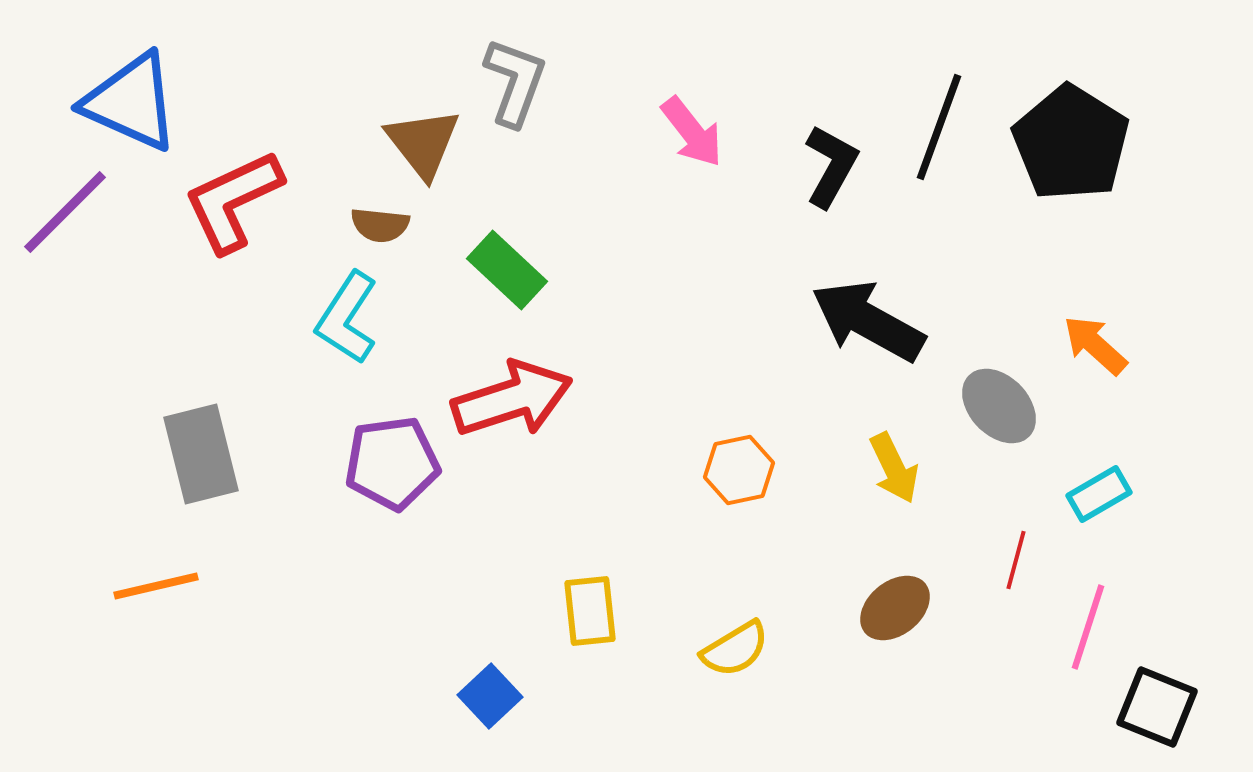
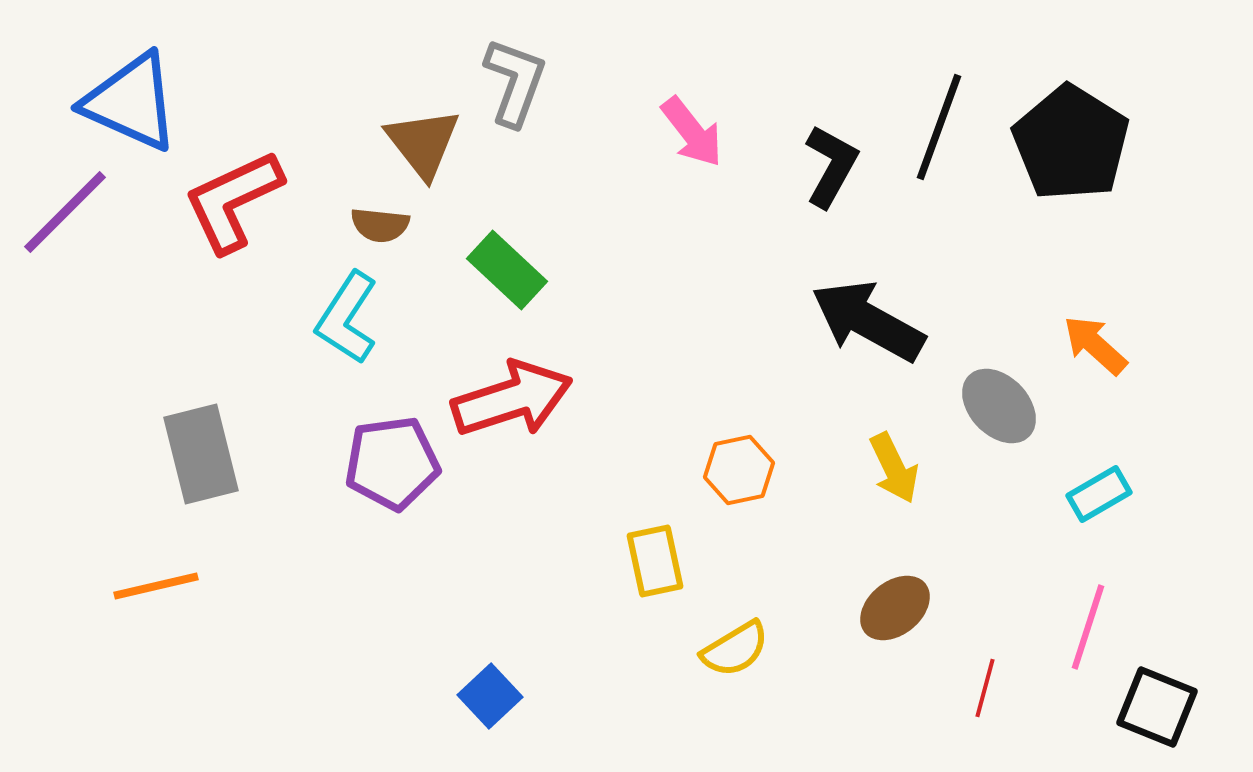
red line: moved 31 px left, 128 px down
yellow rectangle: moved 65 px right, 50 px up; rotated 6 degrees counterclockwise
